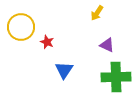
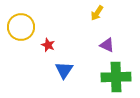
red star: moved 1 px right, 3 px down
